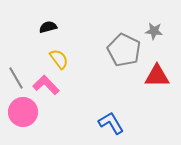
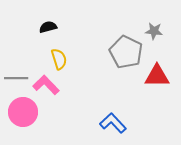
gray pentagon: moved 2 px right, 2 px down
yellow semicircle: rotated 20 degrees clockwise
gray line: rotated 60 degrees counterclockwise
blue L-shape: moved 2 px right; rotated 12 degrees counterclockwise
